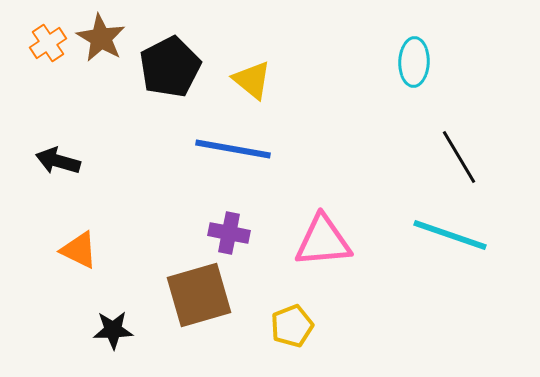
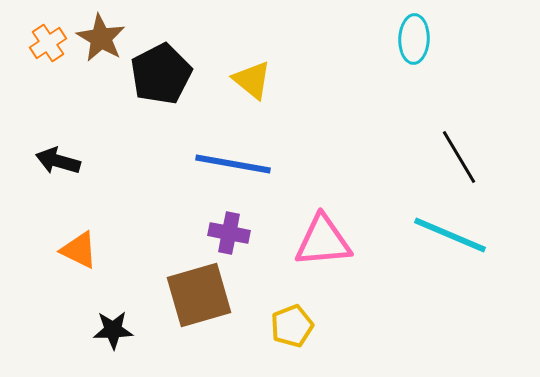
cyan ellipse: moved 23 px up
black pentagon: moved 9 px left, 7 px down
blue line: moved 15 px down
cyan line: rotated 4 degrees clockwise
